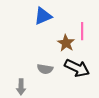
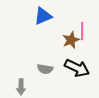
brown star: moved 5 px right, 3 px up; rotated 18 degrees clockwise
